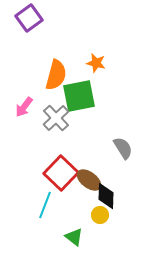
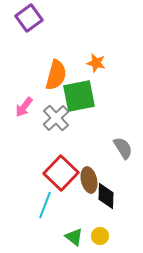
brown ellipse: rotated 40 degrees clockwise
yellow circle: moved 21 px down
